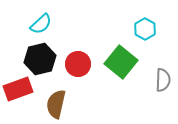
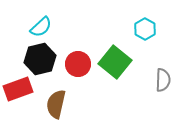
cyan semicircle: moved 3 px down
green square: moved 6 px left
